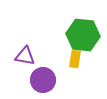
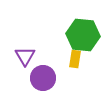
purple triangle: rotated 50 degrees clockwise
purple circle: moved 2 px up
